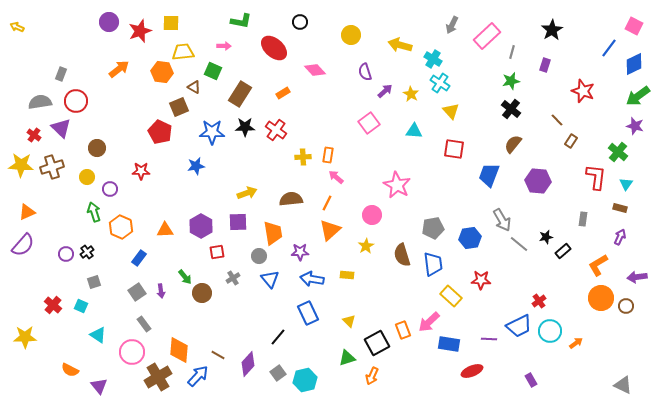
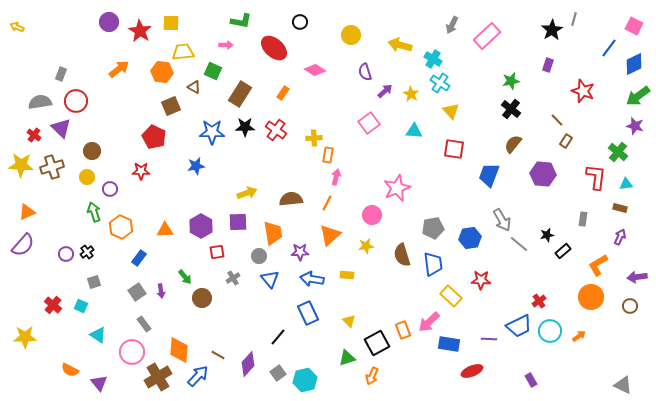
red star at (140, 31): rotated 20 degrees counterclockwise
pink arrow at (224, 46): moved 2 px right, 1 px up
gray line at (512, 52): moved 62 px right, 33 px up
purple rectangle at (545, 65): moved 3 px right
pink diamond at (315, 70): rotated 15 degrees counterclockwise
orange rectangle at (283, 93): rotated 24 degrees counterclockwise
brown square at (179, 107): moved 8 px left, 1 px up
red pentagon at (160, 132): moved 6 px left, 5 px down
brown rectangle at (571, 141): moved 5 px left
brown circle at (97, 148): moved 5 px left, 3 px down
yellow cross at (303, 157): moved 11 px right, 19 px up
pink arrow at (336, 177): rotated 63 degrees clockwise
purple hexagon at (538, 181): moved 5 px right, 7 px up
cyan triangle at (626, 184): rotated 48 degrees clockwise
pink star at (397, 185): moved 3 px down; rotated 20 degrees clockwise
orange triangle at (330, 230): moved 5 px down
black star at (546, 237): moved 1 px right, 2 px up
yellow star at (366, 246): rotated 21 degrees clockwise
brown circle at (202, 293): moved 5 px down
orange circle at (601, 298): moved 10 px left, 1 px up
brown circle at (626, 306): moved 4 px right
orange arrow at (576, 343): moved 3 px right, 7 px up
purple triangle at (99, 386): moved 3 px up
